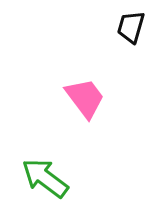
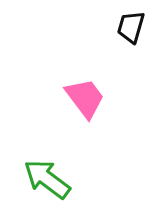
green arrow: moved 2 px right, 1 px down
